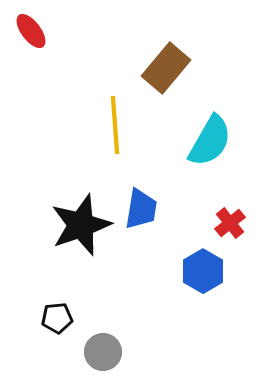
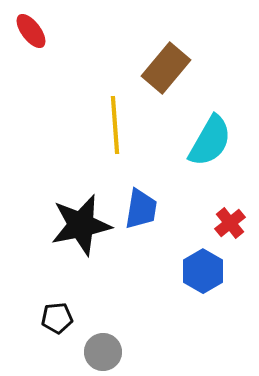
black star: rotated 8 degrees clockwise
